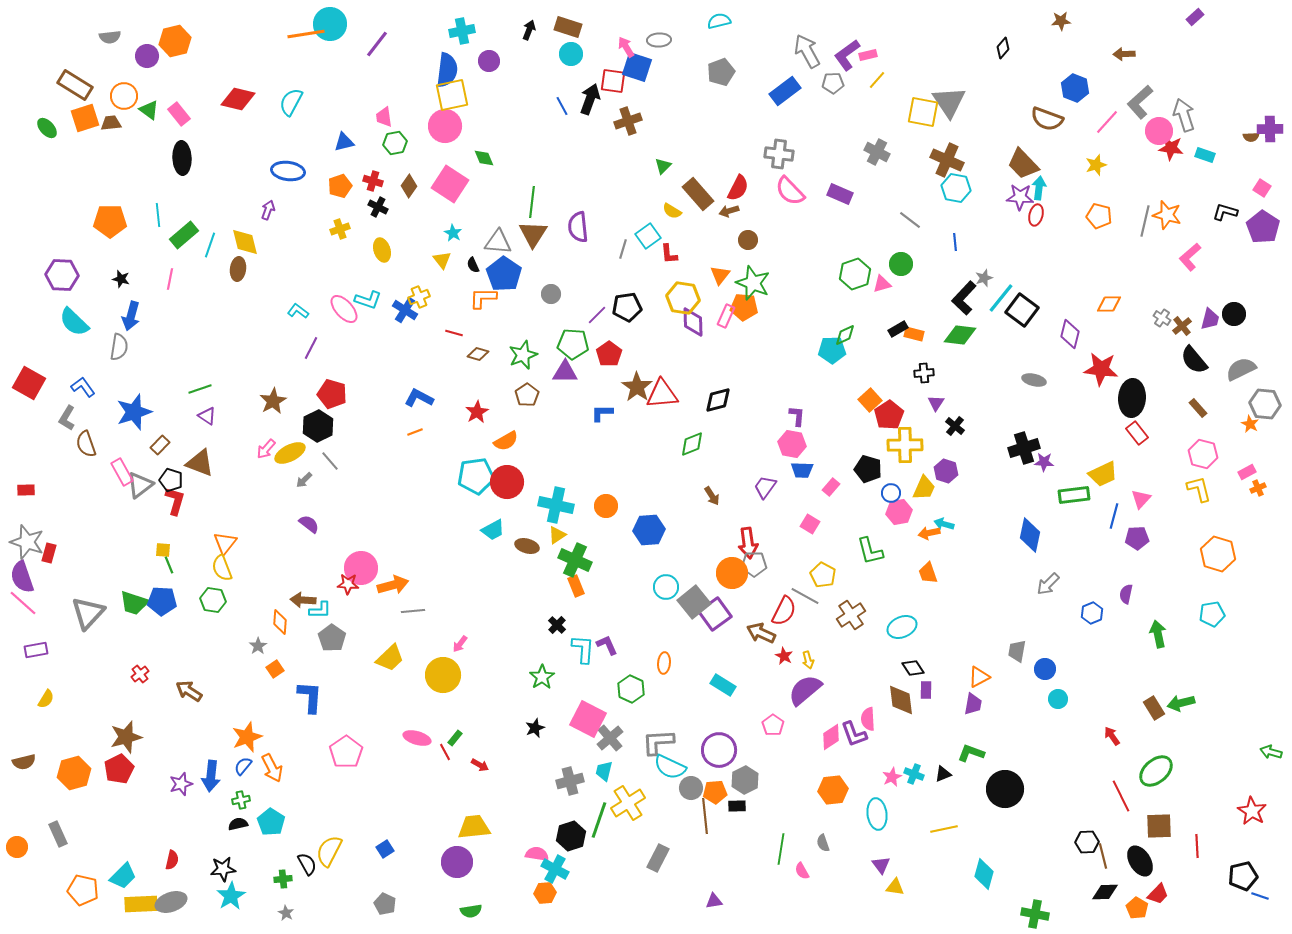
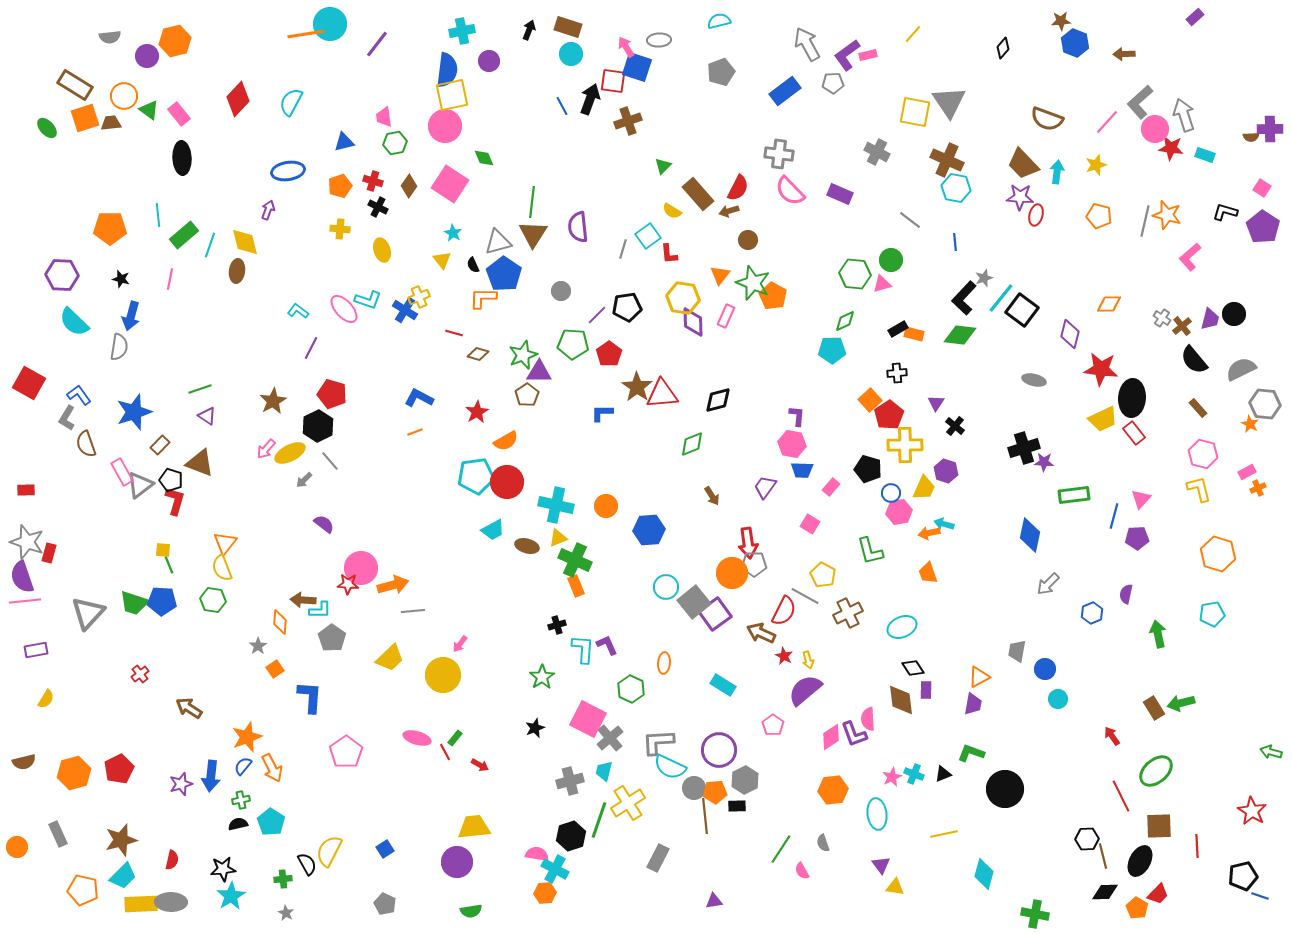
gray arrow at (807, 51): moved 7 px up
yellow line at (877, 80): moved 36 px right, 46 px up
blue hexagon at (1075, 88): moved 45 px up
red diamond at (238, 99): rotated 60 degrees counterclockwise
yellow square at (923, 112): moved 8 px left
pink circle at (1159, 131): moved 4 px left, 2 px up
blue ellipse at (288, 171): rotated 16 degrees counterclockwise
cyan arrow at (1039, 188): moved 18 px right, 16 px up
orange pentagon at (110, 221): moved 7 px down
yellow cross at (340, 229): rotated 24 degrees clockwise
gray triangle at (498, 242): rotated 20 degrees counterclockwise
green circle at (901, 264): moved 10 px left, 4 px up
brown ellipse at (238, 269): moved 1 px left, 2 px down
green hexagon at (855, 274): rotated 24 degrees clockwise
gray circle at (551, 294): moved 10 px right, 3 px up
orange pentagon at (744, 307): moved 29 px right, 11 px up; rotated 24 degrees clockwise
green diamond at (845, 335): moved 14 px up
purple triangle at (565, 372): moved 26 px left
black cross at (924, 373): moved 27 px left
blue L-shape at (83, 387): moved 4 px left, 8 px down
red rectangle at (1137, 433): moved 3 px left
yellow trapezoid at (1103, 474): moved 55 px up
purple semicircle at (309, 524): moved 15 px right
yellow triangle at (557, 535): moved 1 px right, 3 px down; rotated 12 degrees clockwise
pink line at (23, 603): moved 2 px right, 2 px up; rotated 48 degrees counterclockwise
brown cross at (851, 615): moved 3 px left, 2 px up; rotated 8 degrees clockwise
black cross at (557, 625): rotated 30 degrees clockwise
brown arrow at (189, 691): moved 17 px down
brown star at (126, 737): moved 5 px left, 103 px down
gray circle at (691, 788): moved 3 px right
yellow line at (944, 829): moved 5 px down
black hexagon at (1087, 842): moved 3 px up
green line at (781, 849): rotated 24 degrees clockwise
black ellipse at (1140, 861): rotated 60 degrees clockwise
gray ellipse at (171, 902): rotated 20 degrees clockwise
